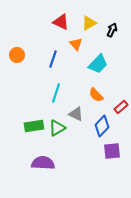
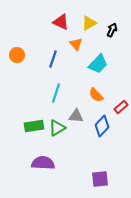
gray triangle: moved 2 px down; rotated 21 degrees counterclockwise
purple square: moved 12 px left, 28 px down
